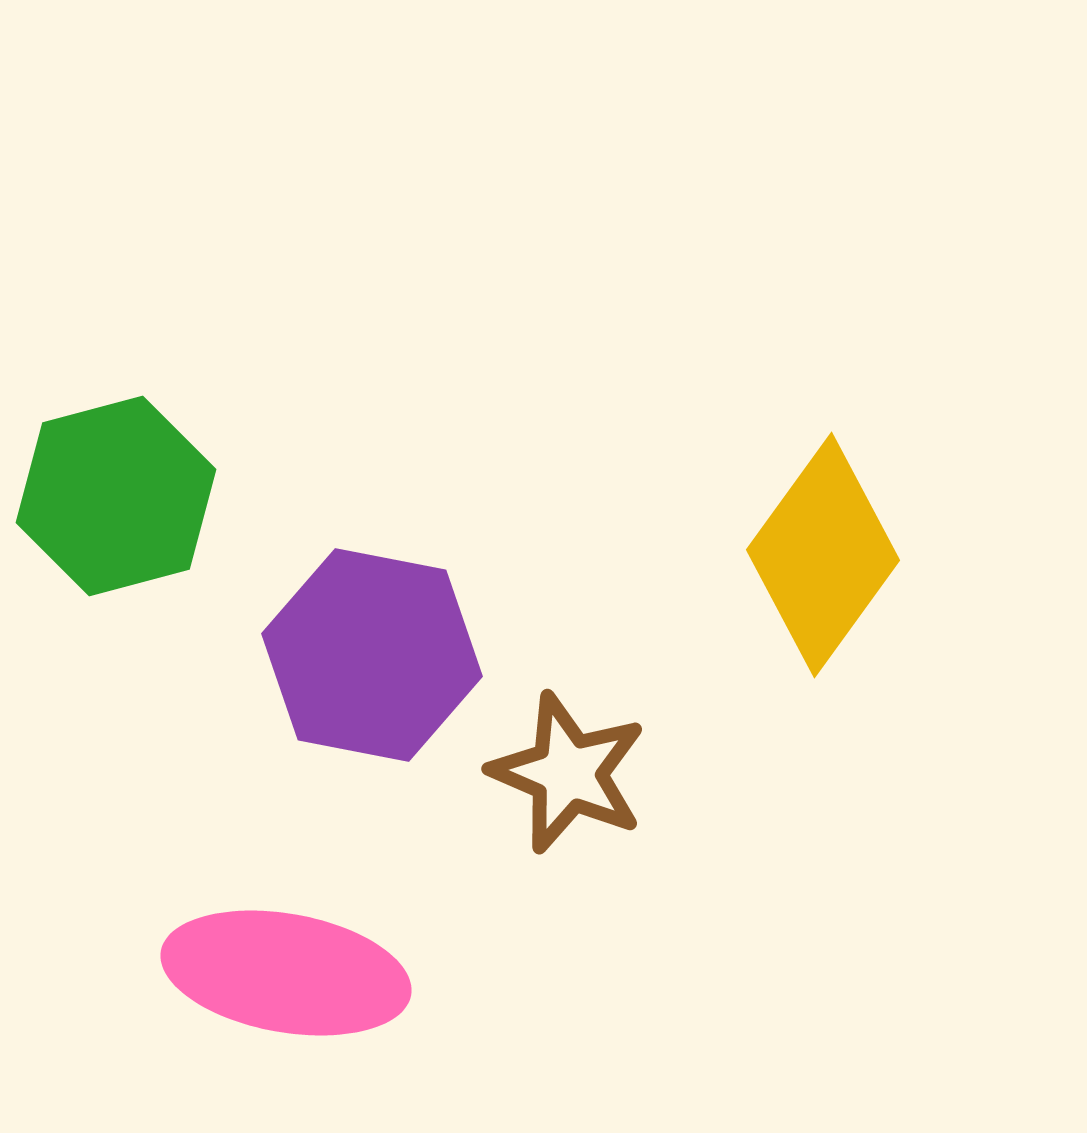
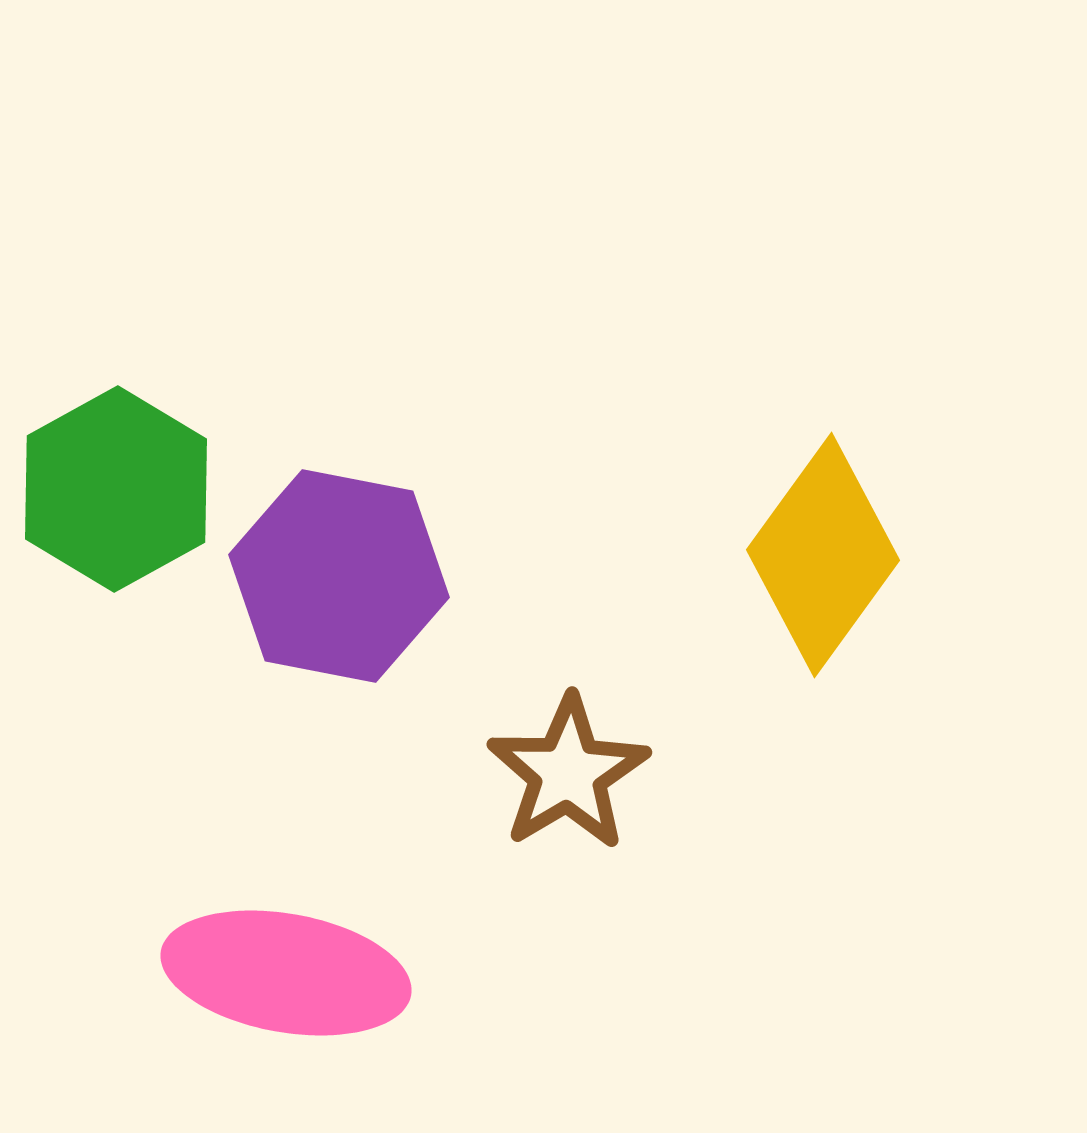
green hexagon: moved 7 px up; rotated 14 degrees counterclockwise
purple hexagon: moved 33 px left, 79 px up
brown star: rotated 18 degrees clockwise
